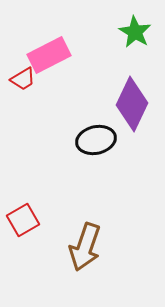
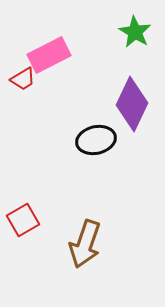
brown arrow: moved 3 px up
